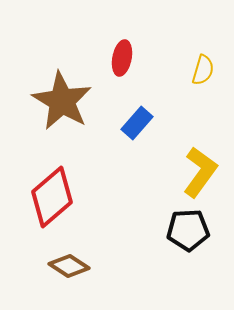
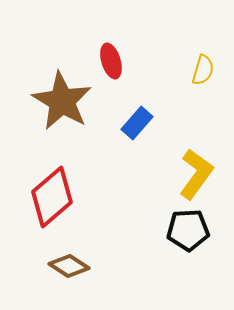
red ellipse: moved 11 px left, 3 px down; rotated 28 degrees counterclockwise
yellow L-shape: moved 4 px left, 2 px down
